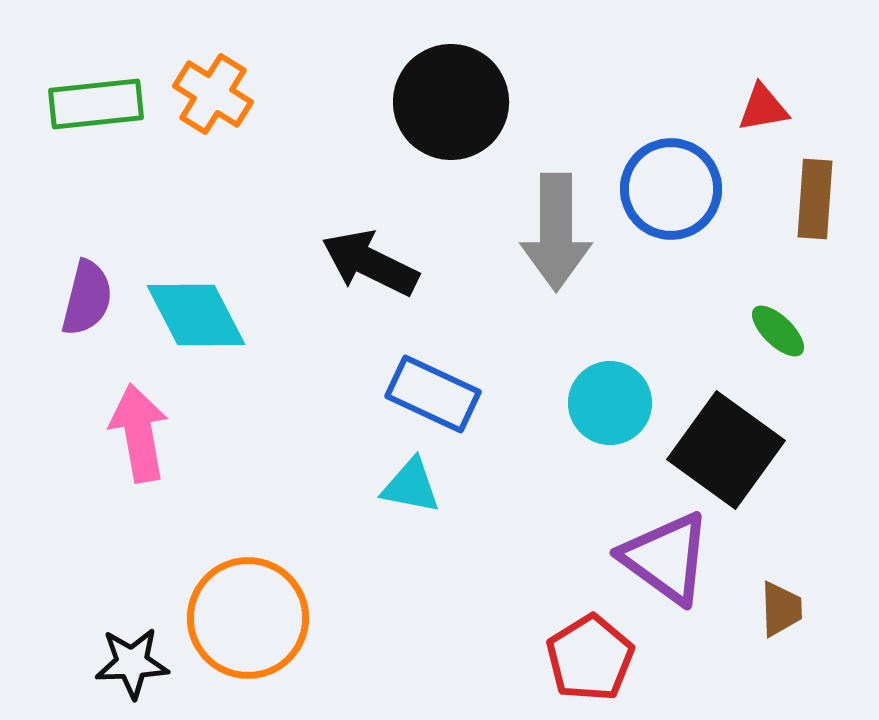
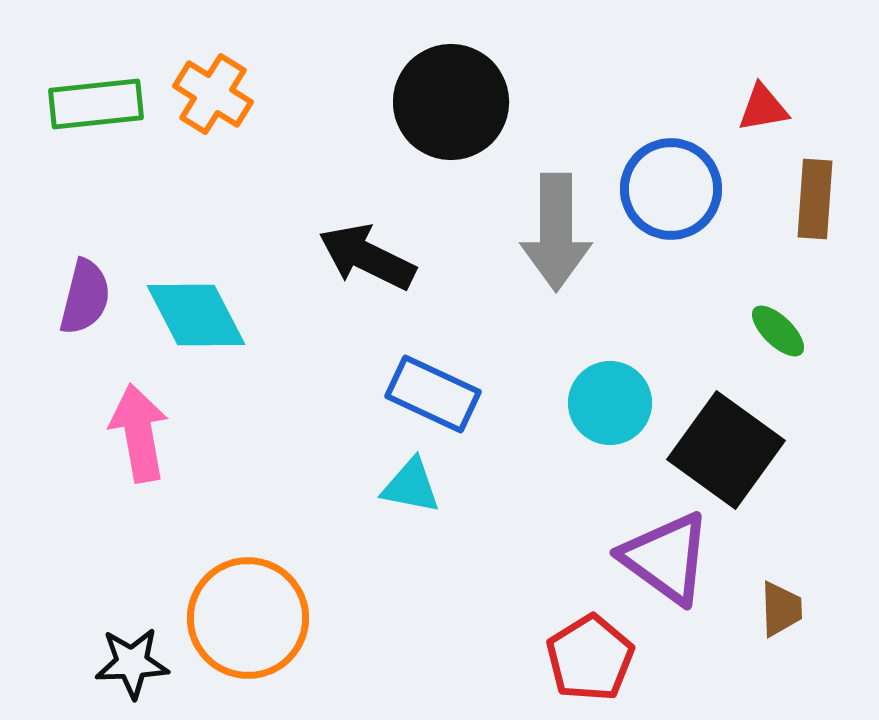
black arrow: moved 3 px left, 6 px up
purple semicircle: moved 2 px left, 1 px up
